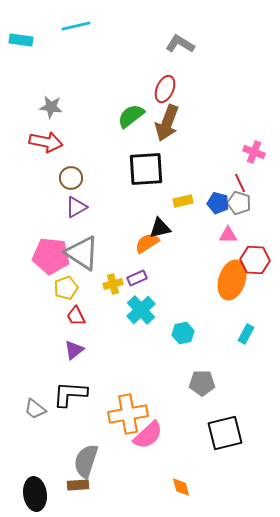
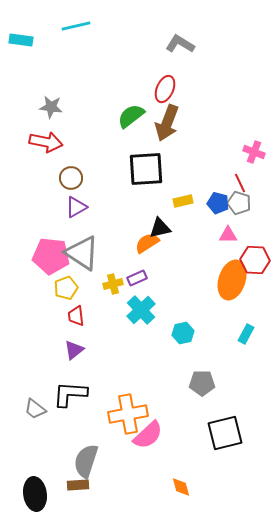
red trapezoid at (76, 316): rotated 20 degrees clockwise
